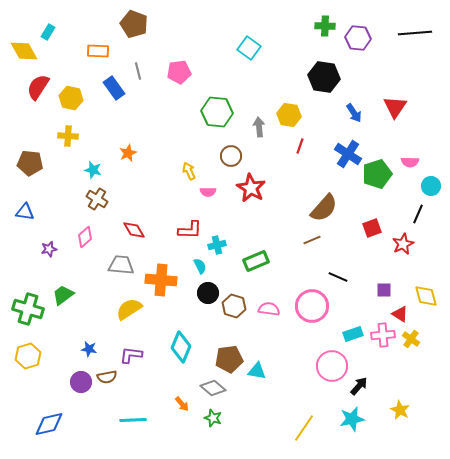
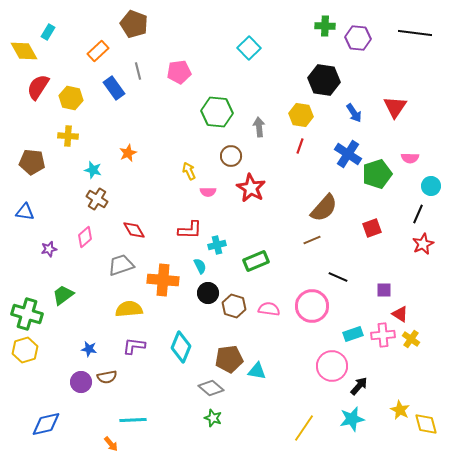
black line at (415, 33): rotated 12 degrees clockwise
cyan square at (249, 48): rotated 10 degrees clockwise
orange rectangle at (98, 51): rotated 45 degrees counterclockwise
black hexagon at (324, 77): moved 3 px down
yellow hexagon at (289, 115): moved 12 px right
pink semicircle at (410, 162): moved 4 px up
brown pentagon at (30, 163): moved 2 px right, 1 px up
red star at (403, 244): moved 20 px right
gray trapezoid at (121, 265): rotated 24 degrees counterclockwise
orange cross at (161, 280): moved 2 px right
yellow diamond at (426, 296): moved 128 px down
green cross at (28, 309): moved 1 px left, 5 px down
yellow semicircle at (129, 309): rotated 28 degrees clockwise
purple L-shape at (131, 355): moved 3 px right, 9 px up
yellow hexagon at (28, 356): moved 3 px left, 6 px up
gray diamond at (213, 388): moved 2 px left
orange arrow at (182, 404): moved 71 px left, 40 px down
blue diamond at (49, 424): moved 3 px left
